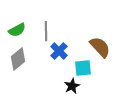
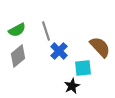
gray line: rotated 18 degrees counterclockwise
gray diamond: moved 3 px up
